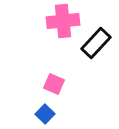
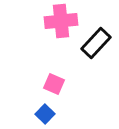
pink cross: moved 2 px left
